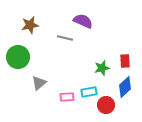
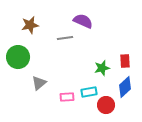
gray line: rotated 21 degrees counterclockwise
